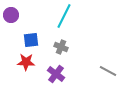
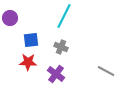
purple circle: moved 1 px left, 3 px down
red star: moved 2 px right
gray line: moved 2 px left
